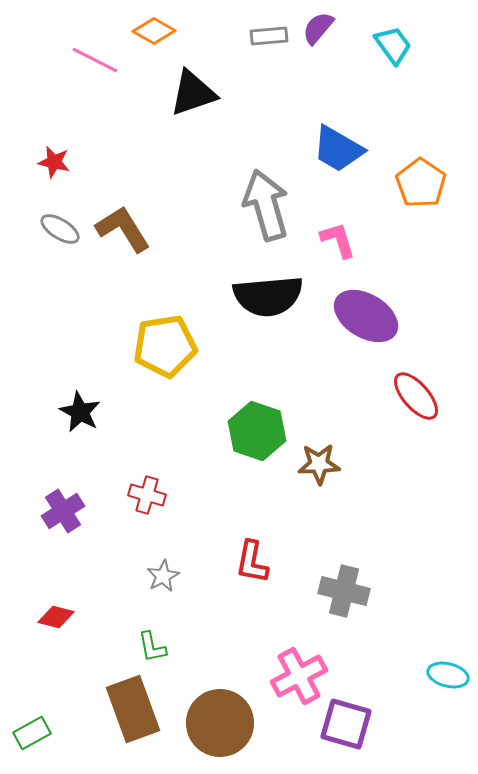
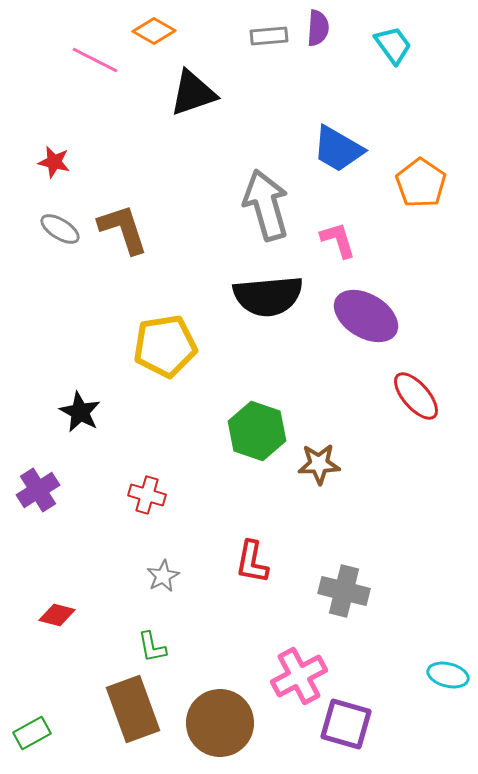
purple semicircle: rotated 144 degrees clockwise
brown L-shape: rotated 14 degrees clockwise
purple cross: moved 25 px left, 21 px up
red diamond: moved 1 px right, 2 px up
